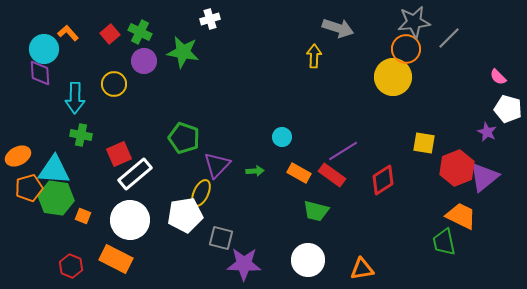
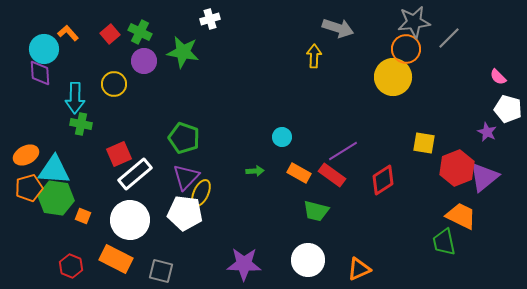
green cross at (81, 135): moved 11 px up
orange ellipse at (18, 156): moved 8 px right, 1 px up
purple triangle at (217, 165): moved 31 px left, 12 px down
white pentagon at (185, 215): moved 2 px up; rotated 16 degrees clockwise
gray square at (221, 238): moved 60 px left, 33 px down
orange triangle at (362, 269): moved 3 px left; rotated 15 degrees counterclockwise
